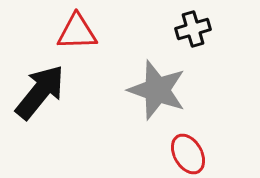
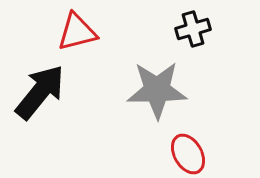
red triangle: rotated 12 degrees counterclockwise
gray star: rotated 20 degrees counterclockwise
